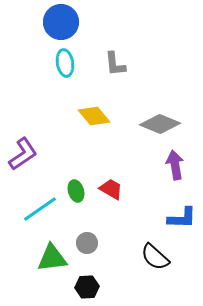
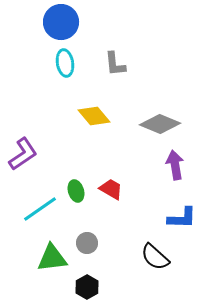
black hexagon: rotated 25 degrees counterclockwise
